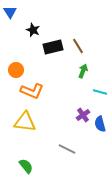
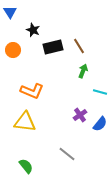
brown line: moved 1 px right
orange circle: moved 3 px left, 20 px up
purple cross: moved 3 px left
blue semicircle: rotated 126 degrees counterclockwise
gray line: moved 5 px down; rotated 12 degrees clockwise
